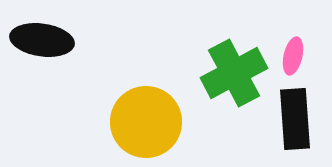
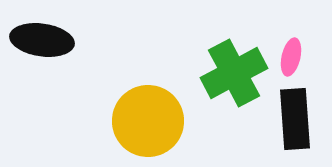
pink ellipse: moved 2 px left, 1 px down
yellow circle: moved 2 px right, 1 px up
